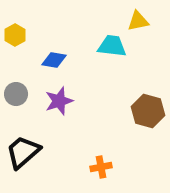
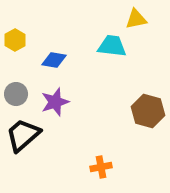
yellow triangle: moved 2 px left, 2 px up
yellow hexagon: moved 5 px down
purple star: moved 4 px left, 1 px down
black trapezoid: moved 17 px up
